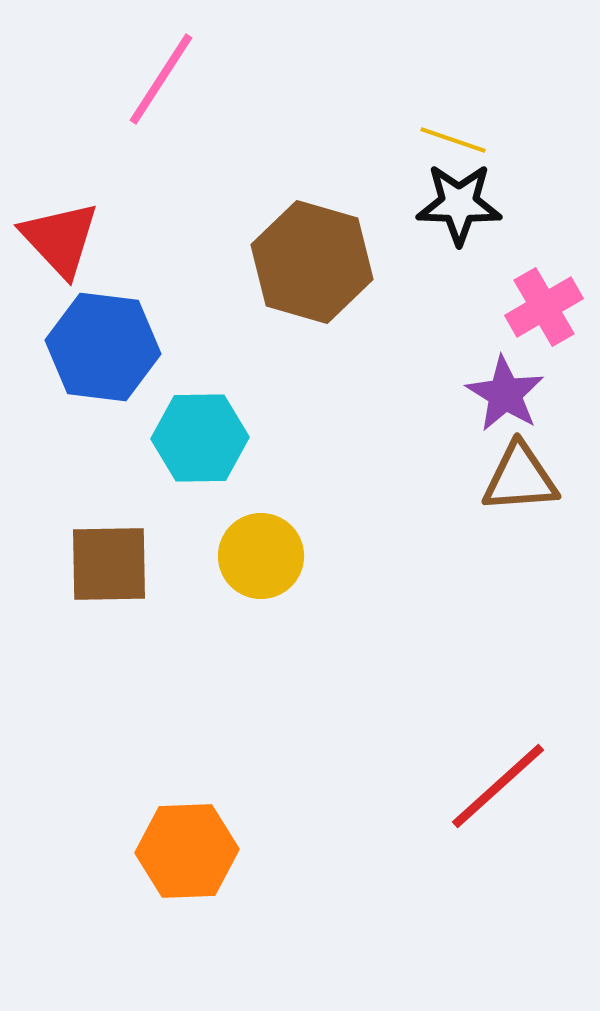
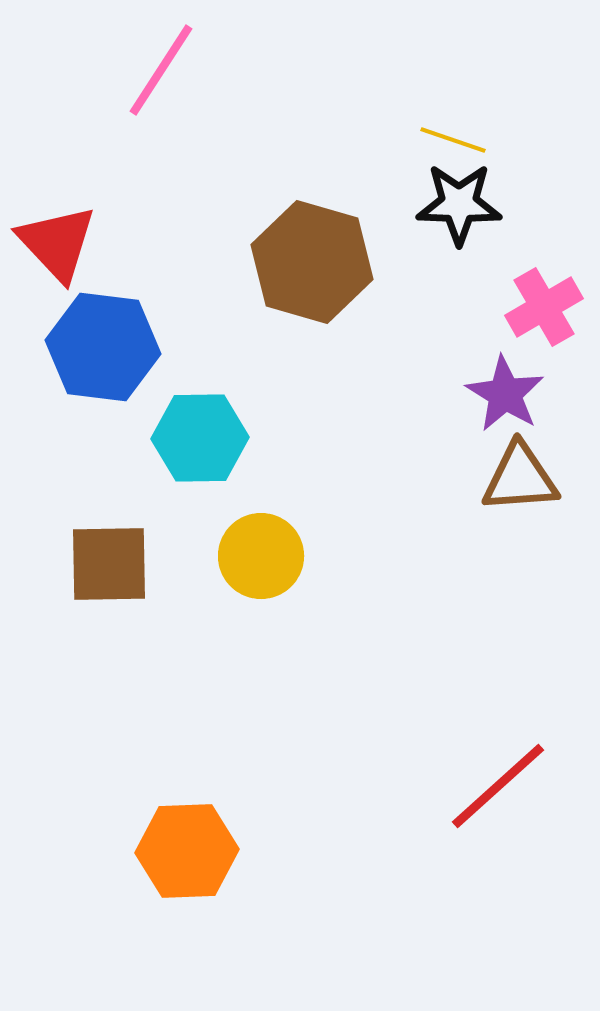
pink line: moved 9 px up
red triangle: moved 3 px left, 4 px down
